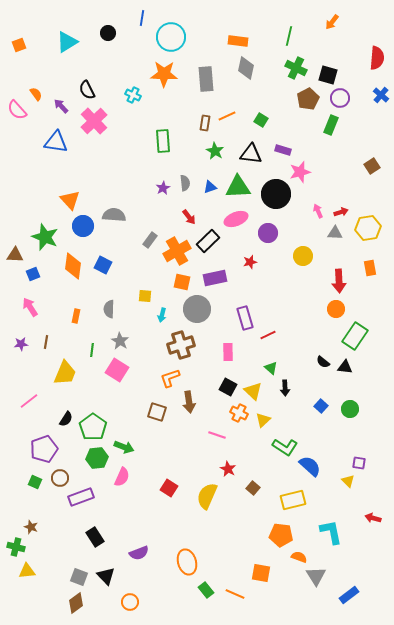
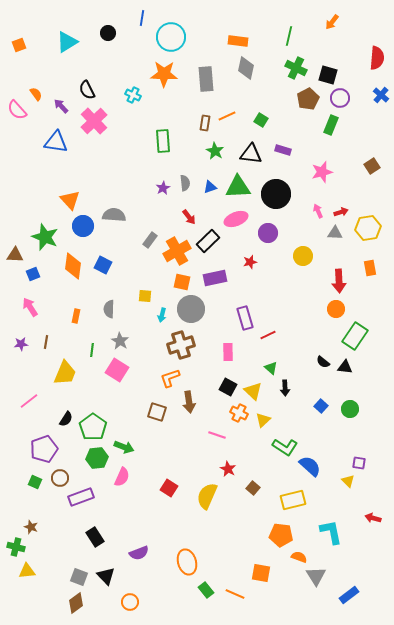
pink star at (300, 172): moved 22 px right
gray circle at (197, 309): moved 6 px left
